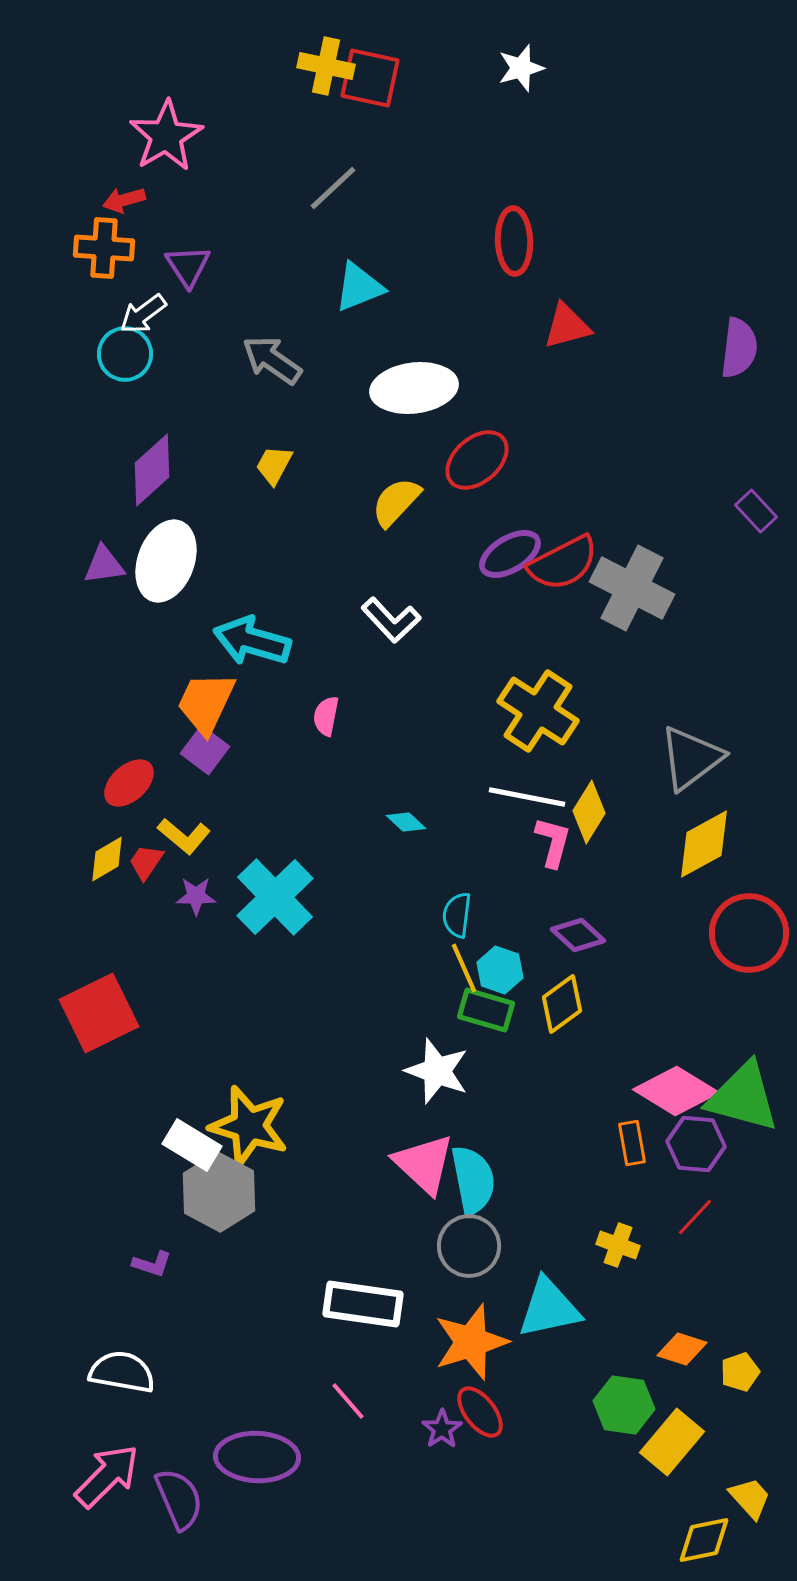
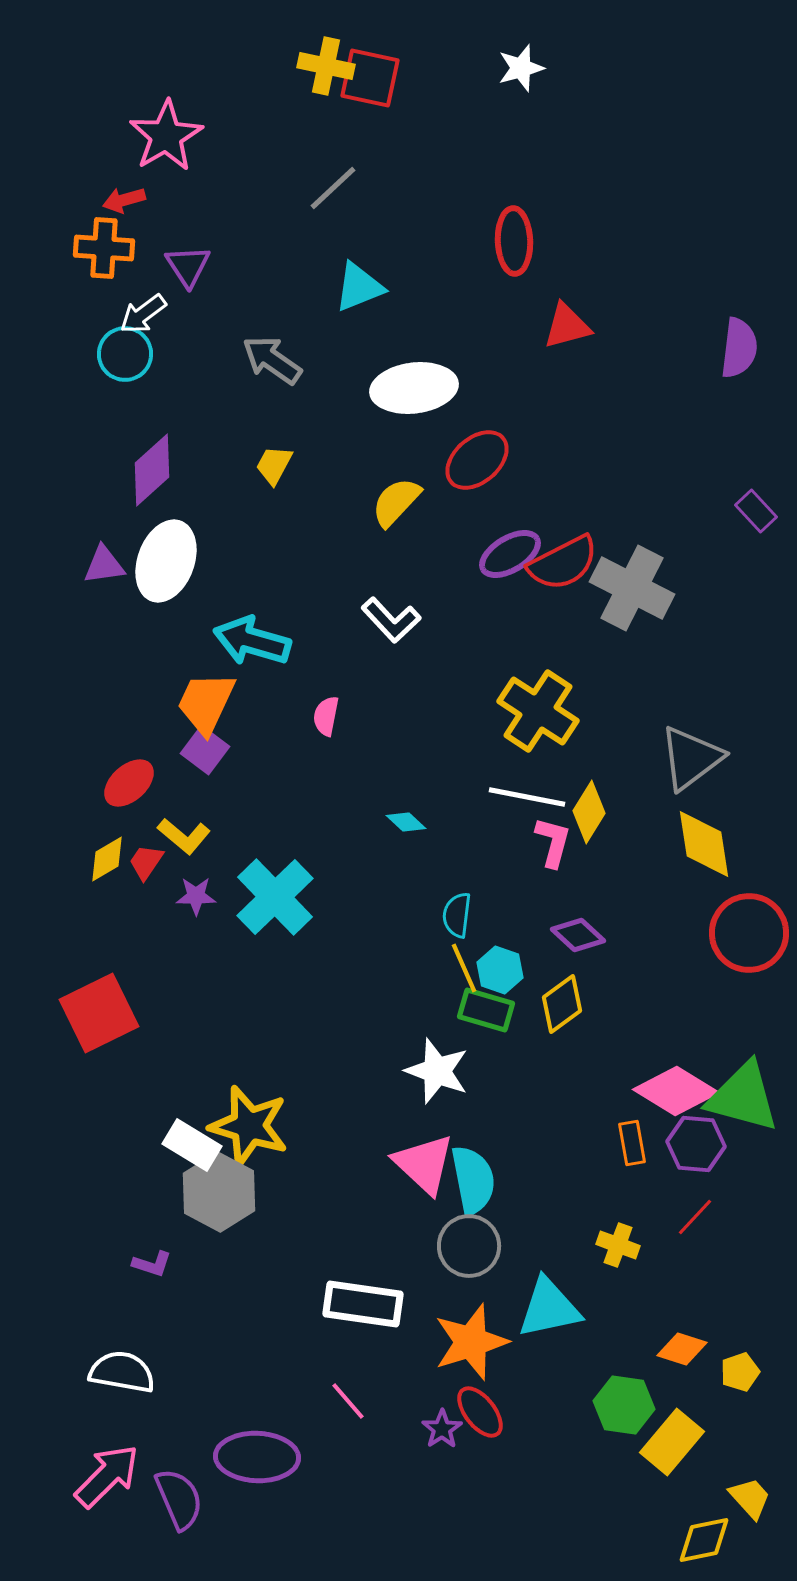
yellow diamond at (704, 844): rotated 70 degrees counterclockwise
